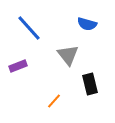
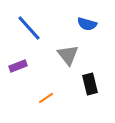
orange line: moved 8 px left, 3 px up; rotated 14 degrees clockwise
